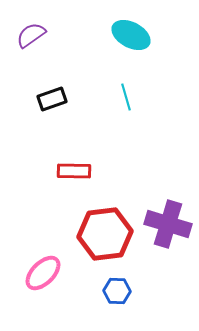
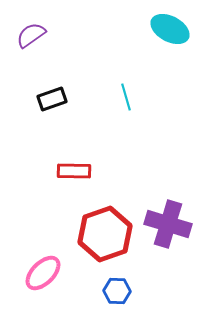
cyan ellipse: moved 39 px right, 6 px up
red hexagon: rotated 12 degrees counterclockwise
